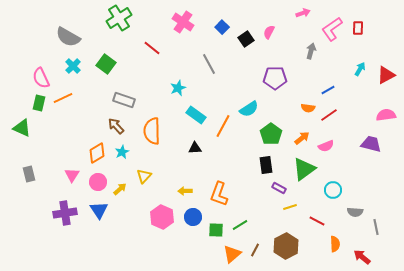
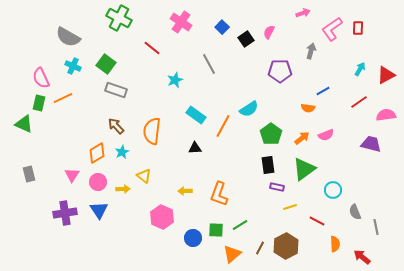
green cross at (119, 18): rotated 30 degrees counterclockwise
pink cross at (183, 22): moved 2 px left
cyan cross at (73, 66): rotated 21 degrees counterclockwise
purple pentagon at (275, 78): moved 5 px right, 7 px up
cyan star at (178, 88): moved 3 px left, 8 px up
blue line at (328, 90): moved 5 px left, 1 px down
gray rectangle at (124, 100): moved 8 px left, 10 px up
red line at (329, 115): moved 30 px right, 13 px up
green triangle at (22, 128): moved 2 px right, 4 px up
orange semicircle at (152, 131): rotated 8 degrees clockwise
pink semicircle at (326, 146): moved 11 px up
black rectangle at (266, 165): moved 2 px right
yellow triangle at (144, 176): rotated 35 degrees counterclockwise
purple rectangle at (279, 188): moved 2 px left, 1 px up; rotated 16 degrees counterclockwise
yellow arrow at (120, 189): moved 3 px right; rotated 40 degrees clockwise
gray semicircle at (355, 212): rotated 63 degrees clockwise
blue circle at (193, 217): moved 21 px down
brown line at (255, 250): moved 5 px right, 2 px up
